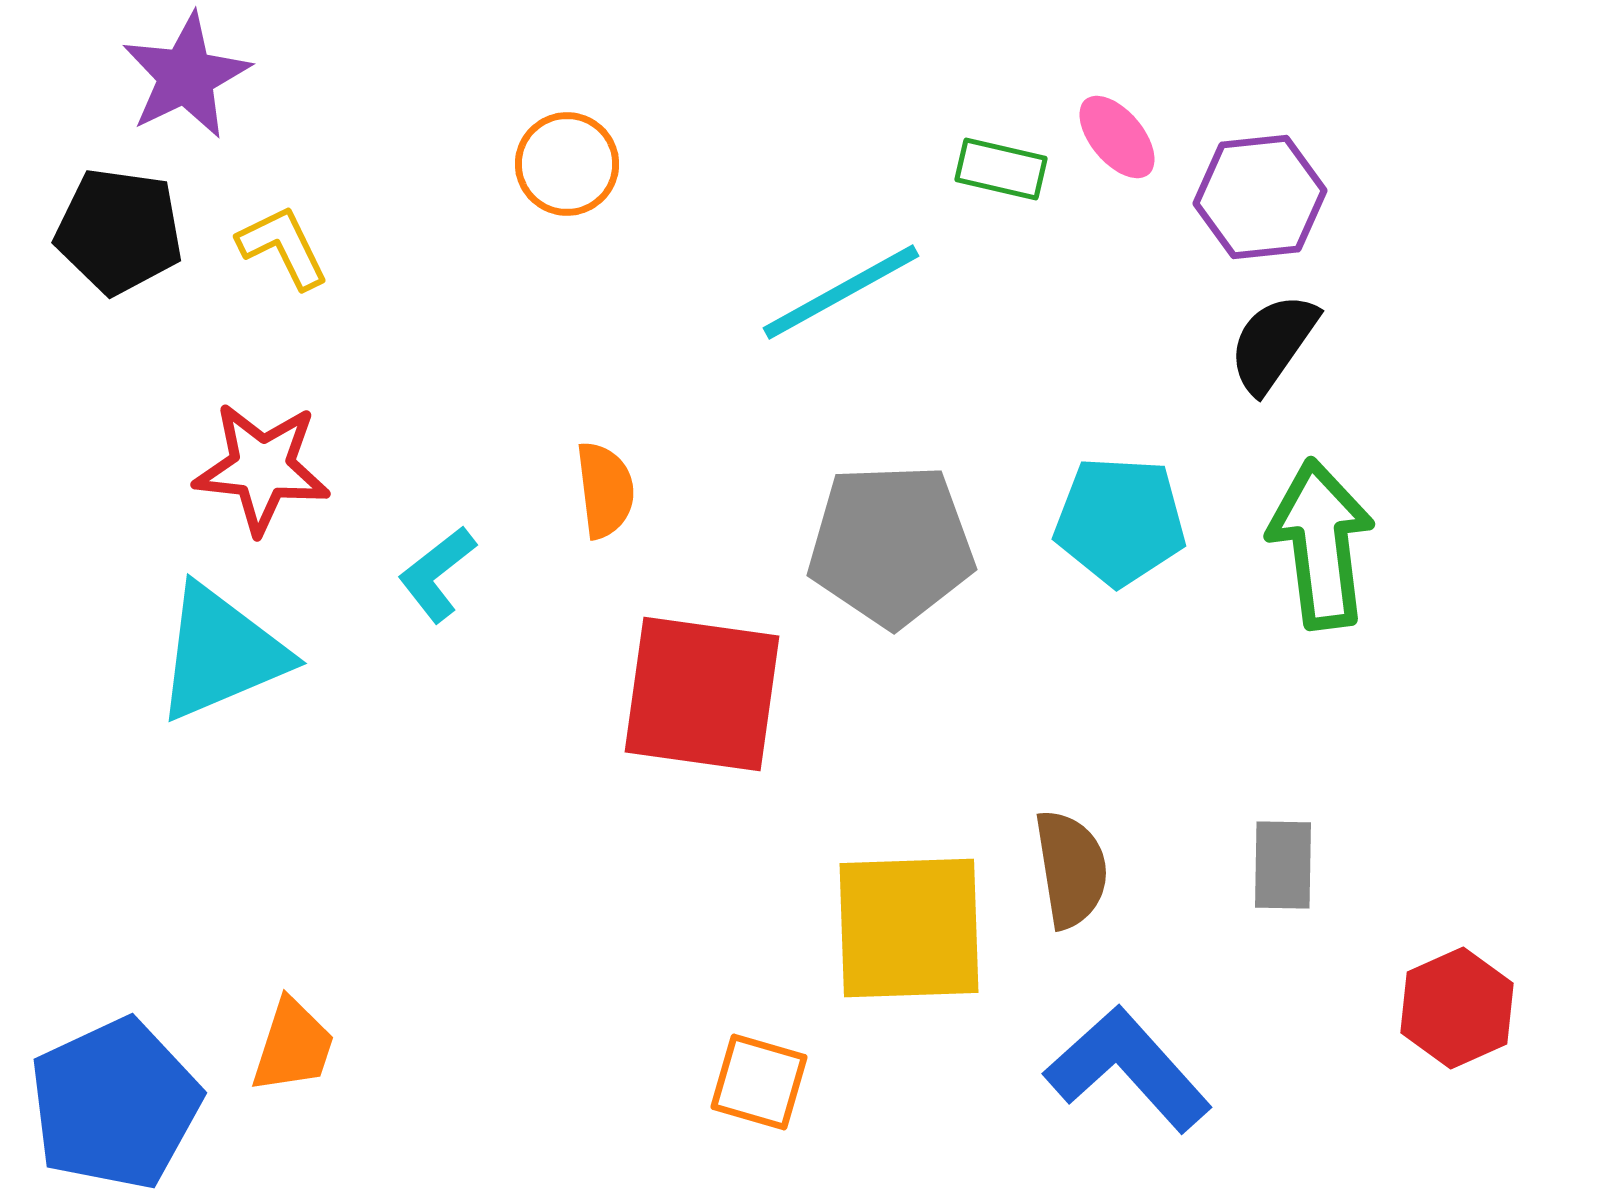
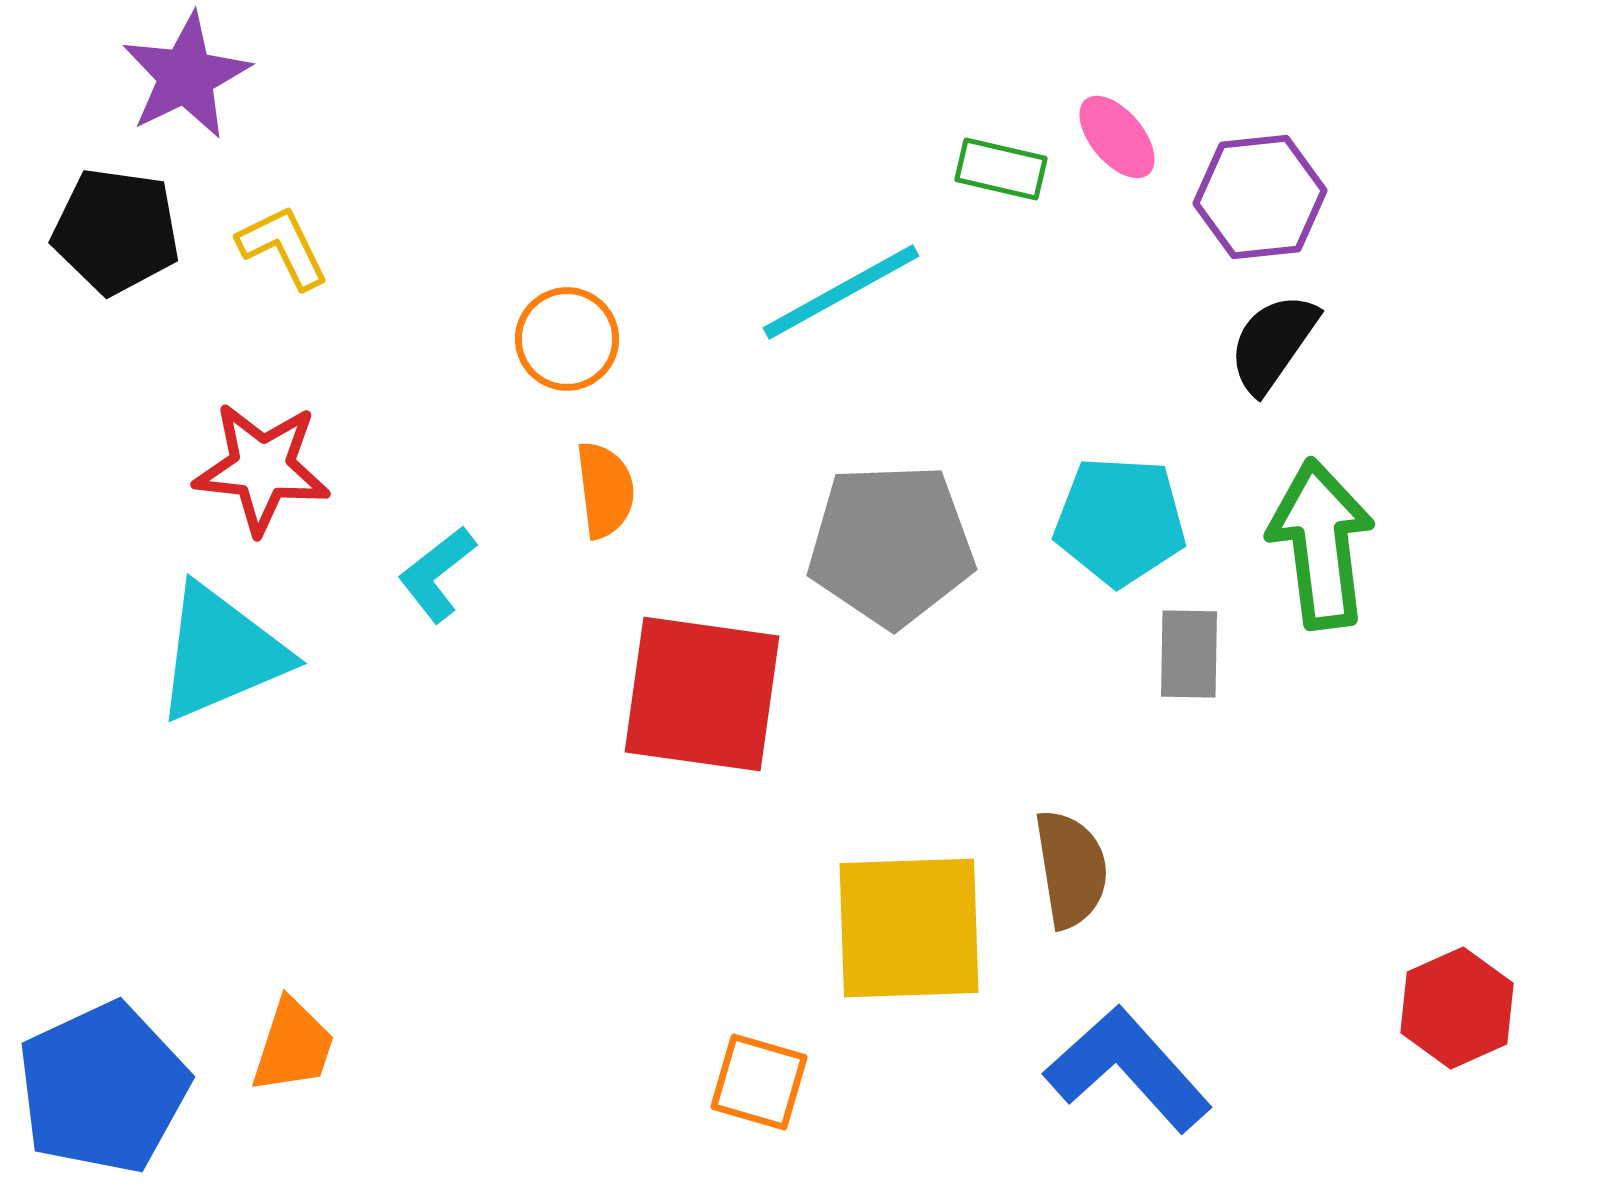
orange circle: moved 175 px down
black pentagon: moved 3 px left
gray rectangle: moved 94 px left, 211 px up
blue pentagon: moved 12 px left, 16 px up
